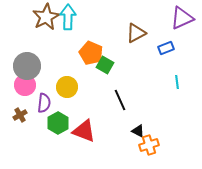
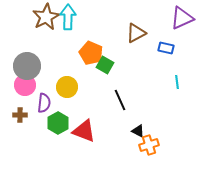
blue rectangle: rotated 35 degrees clockwise
brown cross: rotated 32 degrees clockwise
